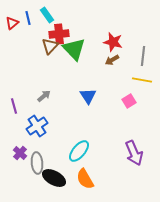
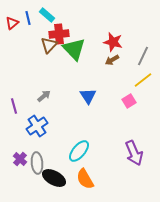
cyan rectangle: rotated 14 degrees counterclockwise
brown triangle: moved 1 px left, 1 px up
gray line: rotated 18 degrees clockwise
yellow line: moved 1 px right; rotated 48 degrees counterclockwise
purple cross: moved 6 px down
